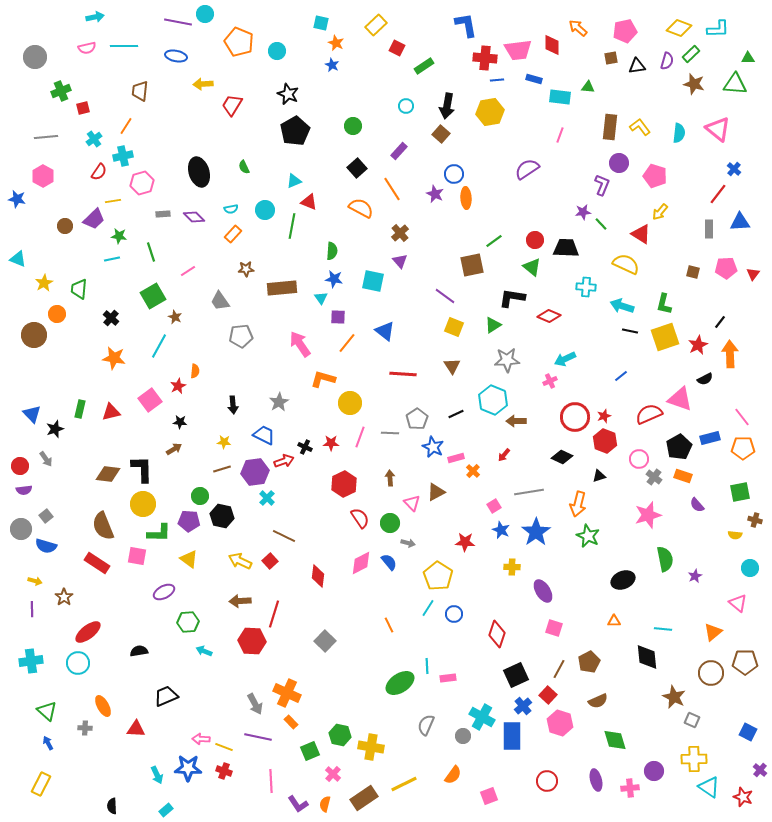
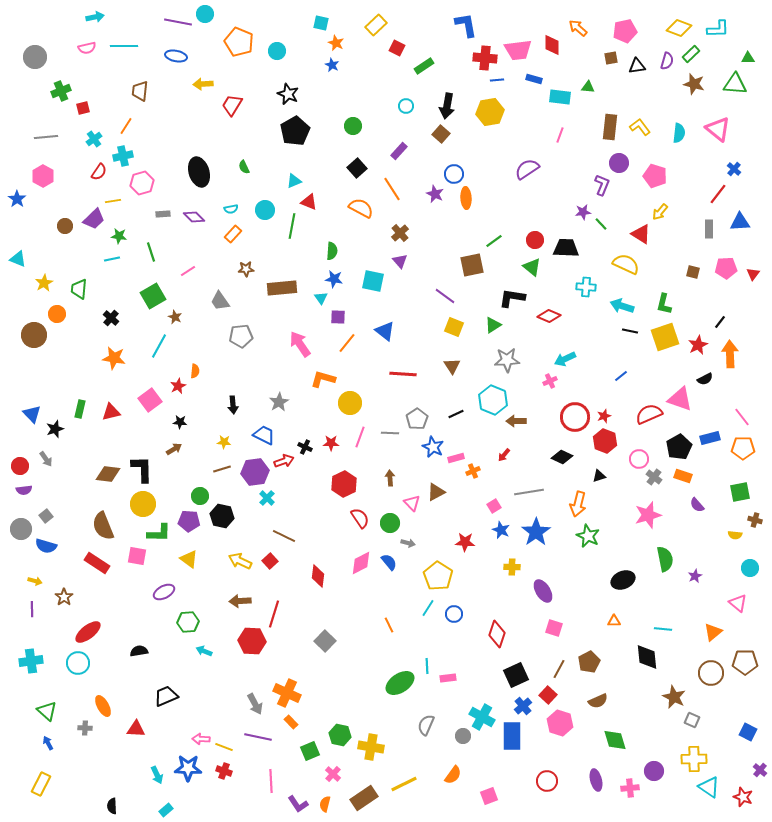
blue star at (17, 199): rotated 24 degrees clockwise
orange cross at (473, 471): rotated 24 degrees clockwise
